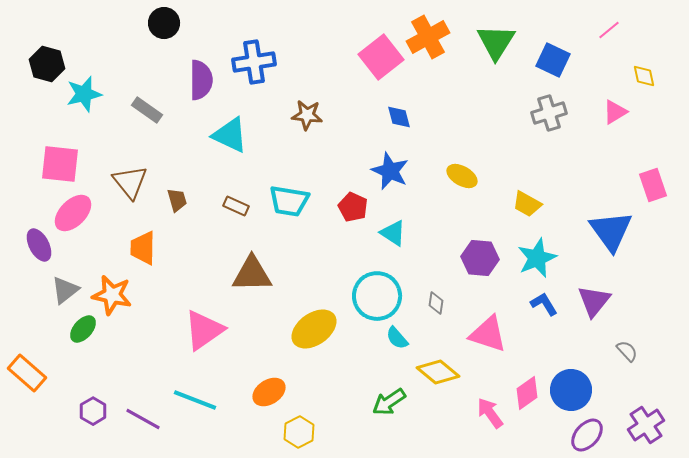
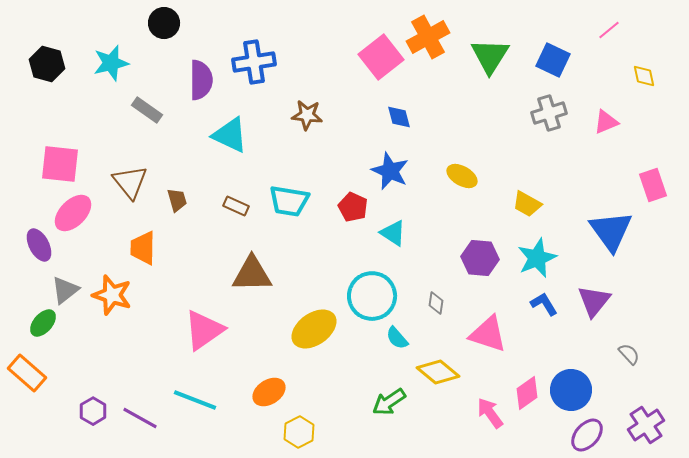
green triangle at (496, 42): moved 6 px left, 14 px down
cyan star at (84, 94): moved 27 px right, 31 px up
pink triangle at (615, 112): moved 9 px left, 10 px down; rotated 8 degrees clockwise
orange star at (112, 295): rotated 6 degrees clockwise
cyan circle at (377, 296): moved 5 px left
green ellipse at (83, 329): moved 40 px left, 6 px up
gray semicircle at (627, 351): moved 2 px right, 3 px down
purple line at (143, 419): moved 3 px left, 1 px up
